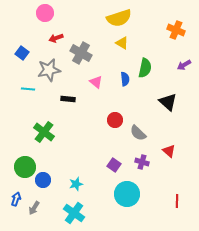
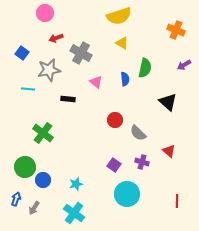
yellow semicircle: moved 2 px up
green cross: moved 1 px left, 1 px down
